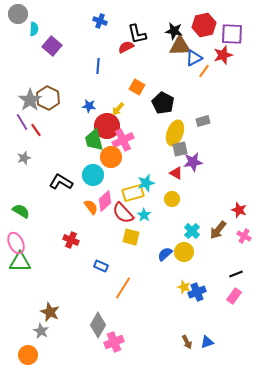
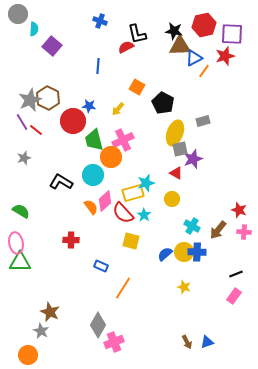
red star at (223, 55): moved 2 px right, 1 px down
gray star at (30, 100): rotated 10 degrees clockwise
red circle at (107, 126): moved 34 px left, 5 px up
red line at (36, 130): rotated 16 degrees counterclockwise
purple star at (193, 162): moved 3 px up; rotated 12 degrees counterclockwise
cyan cross at (192, 231): moved 5 px up; rotated 14 degrees counterclockwise
pink cross at (244, 236): moved 4 px up; rotated 24 degrees counterclockwise
yellow square at (131, 237): moved 4 px down
red cross at (71, 240): rotated 21 degrees counterclockwise
pink ellipse at (16, 243): rotated 15 degrees clockwise
blue cross at (197, 292): moved 40 px up; rotated 24 degrees clockwise
